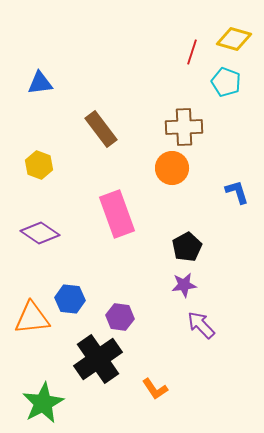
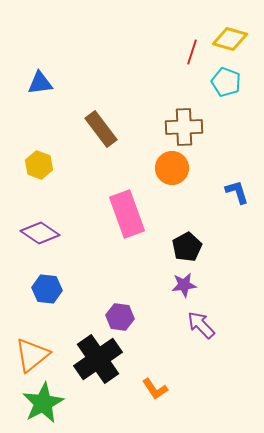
yellow diamond: moved 4 px left
pink rectangle: moved 10 px right
blue hexagon: moved 23 px left, 10 px up
orange triangle: moved 37 px down; rotated 33 degrees counterclockwise
